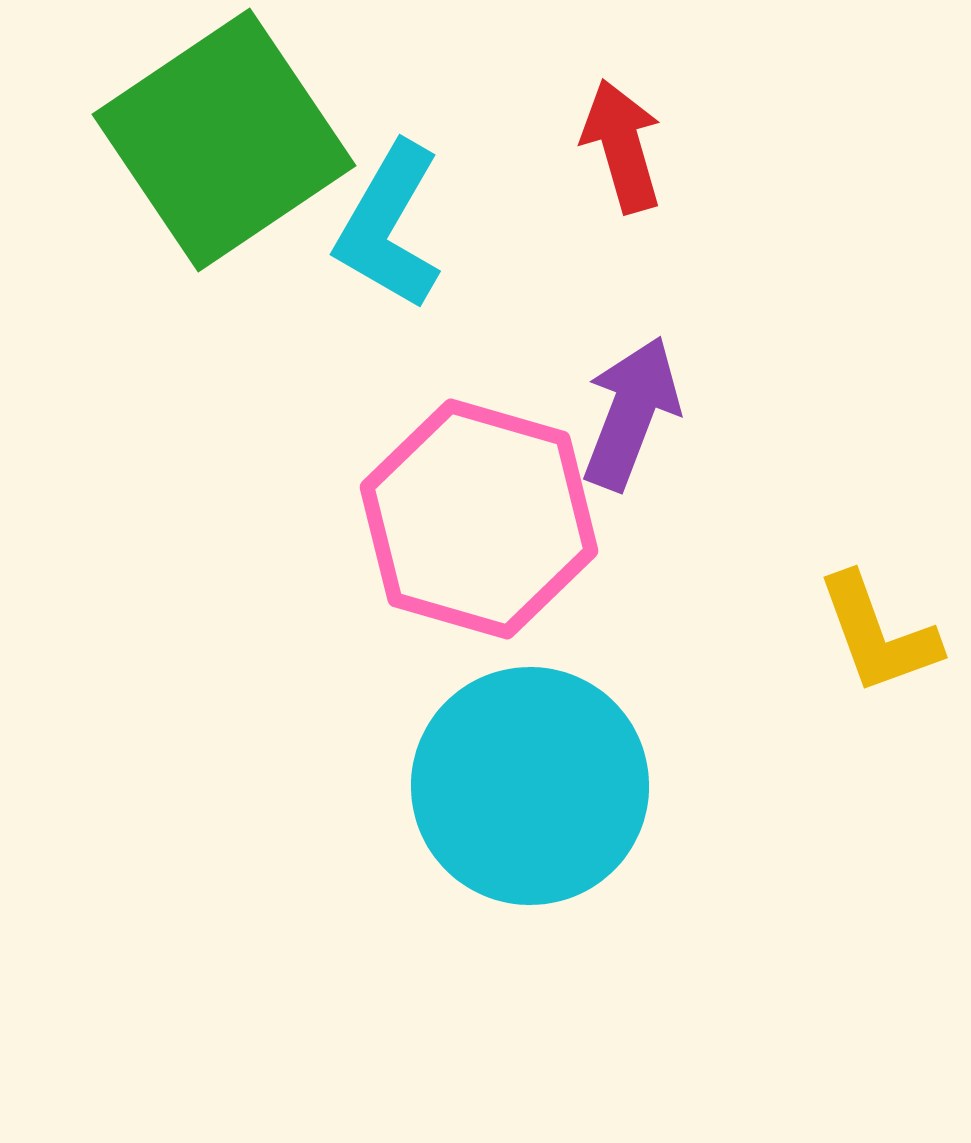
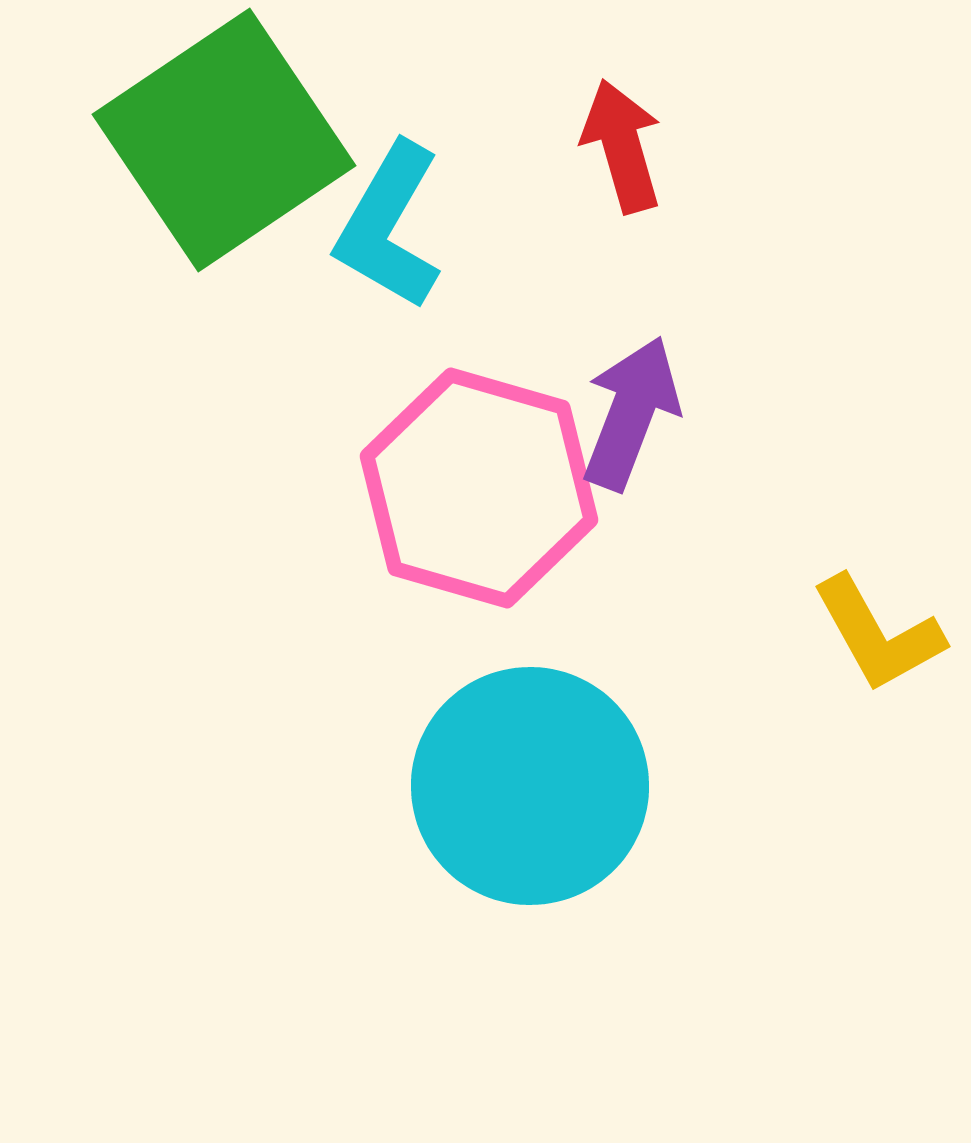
pink hexagon: moved 31 px up
yellow L-shape: rotated 9 degrees counterclockwise
